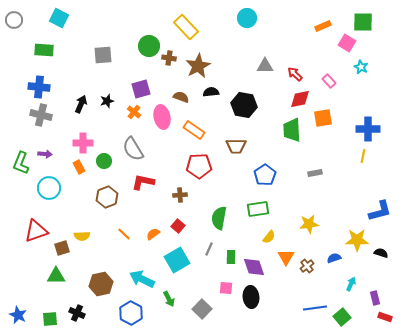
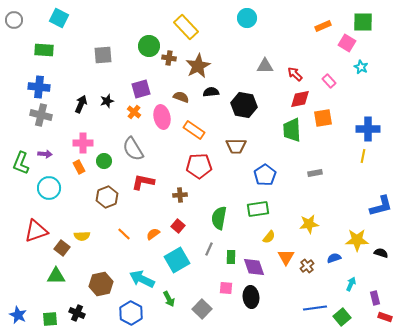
blue L-shape at (380, 211): moved 1 px right, 5 px up
brown square at (62, 248): rotated 35 degrees counterclockwise
